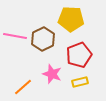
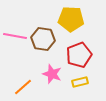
brown hexagon: rotated 25 degrees counterclockwise
